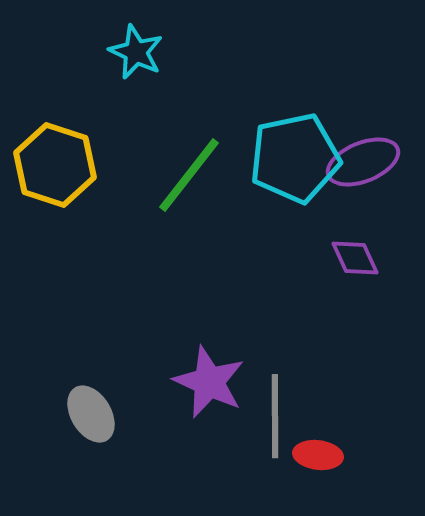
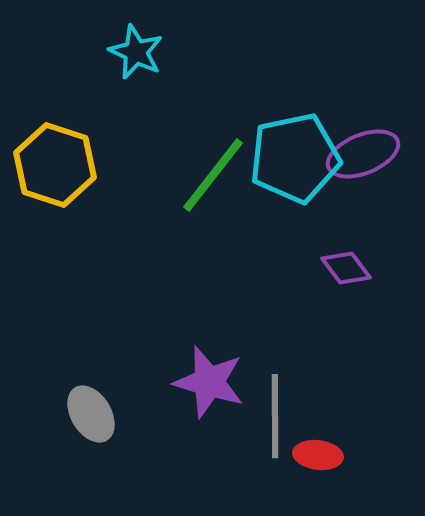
purple ellipse: moved 8 px up
green line: moved 24 px right
purple diamond: moved 9 px left, 10 px down; rotated 12 degrees counterclockwise
purple star: rotated 8 degrees counterclockwise
